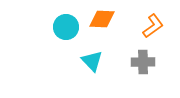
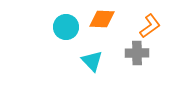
orange L-shape: moved 3 px left
gray cross: moved 6 px left, 9 px up
